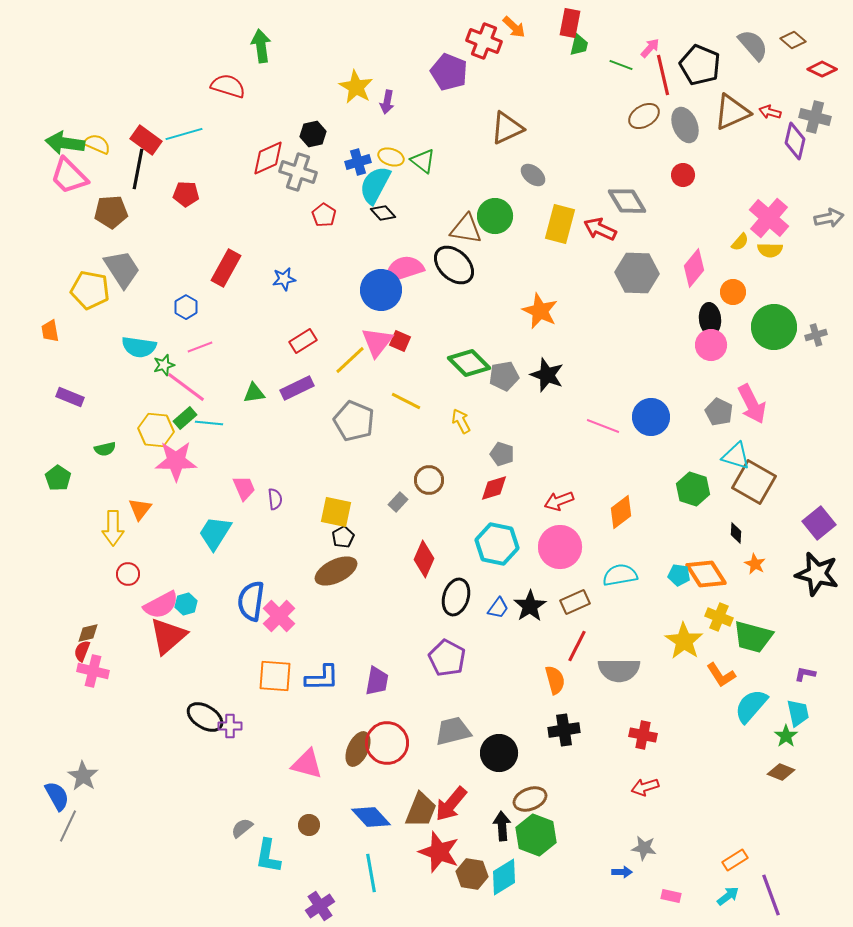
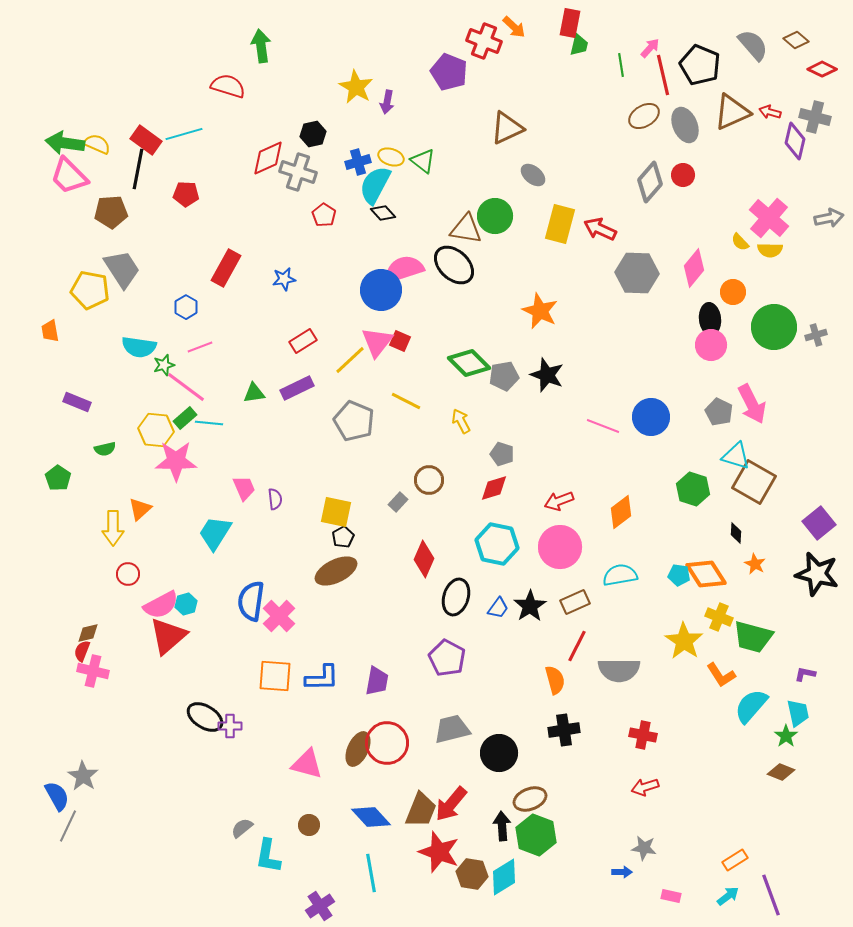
brown diamond at (793, 40): moved 3 px right
green line at (621, 65): rotated 60 degrees clockwise
gray diamond at (627, 201): moved 23 px right, 19 px up; rotated 72 degrees clockwise
yellow semicircle at (740, 242): rotated 96 degrees clockwise
purple rectangle at (70, 397): moved 7 px right, 5 px down
orange triangle at (140, 509): rotated 10 degrees clockwise
gray trapezoid at (453, 731): moved 1 px left, 2 px up
